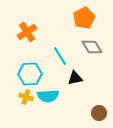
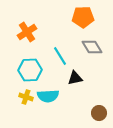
orange pentagon: moved 1 px left, 1 px up; rotated 25 degrees clockwise
cyan hexagon: moved 4 px up
